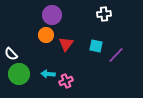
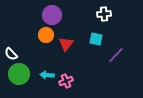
cyan square: moved 7 px up
cyan arrow: moved 1 px left, 1 px down
